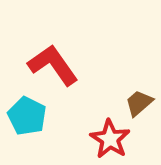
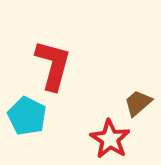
red L-shape: rotated 50 degrees clockwise
brown trapezoid: moved 1 px left
